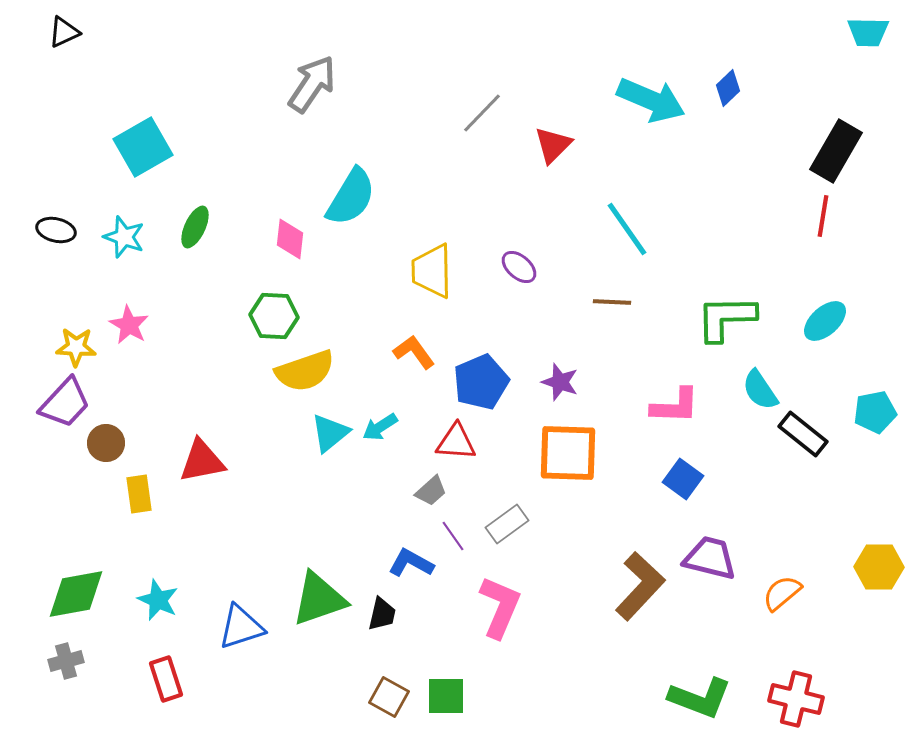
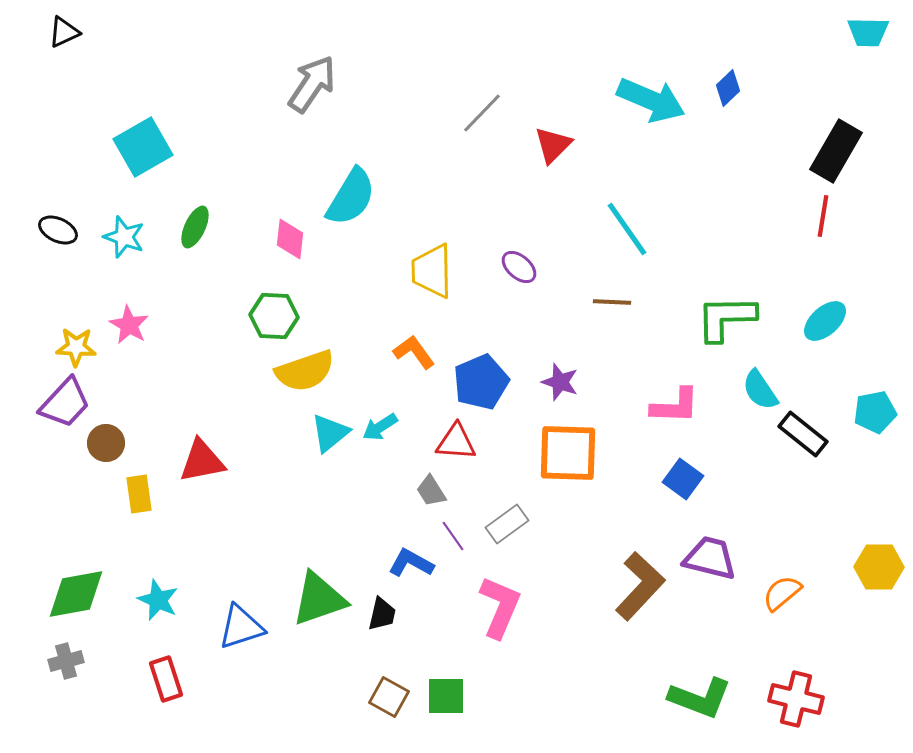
black ellipse at (56, 230): moved 2 px right; rotated 12 degrees clockwise
gray trapezoid at (431, 491): rotated 100 degrees clockwise
